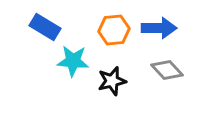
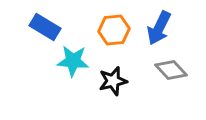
blue arrow: rotated 116 degrees clockwise
gray diamond: moved 4 px right
black star: moved 1 px right
